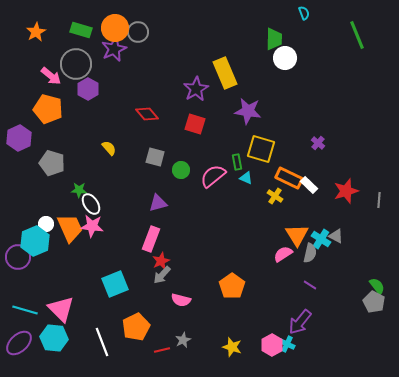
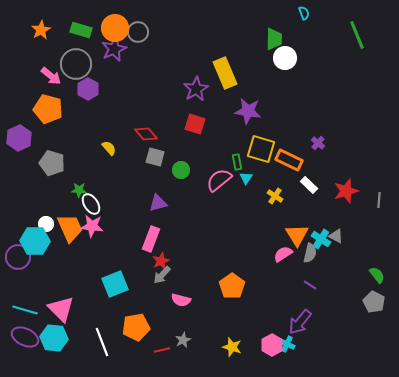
orange star at (36, 32): moved 5 px right, 2 px up
red diamond at (147, 114): moved 1 px left, 20 px down
pink semicircle at (213, 176): moved 6 px right, 4 px down
cyan triangle at (246, 178): rotated 40 degrees clockwise
orange rectangle at (289, 178): moved 18 px up
cyan hexagon at (35, 241): rotated 24 degrees clockwise
green semicircle at (377, 286): moved 11 px up
orange pentagon at (136, 327): rotated 16 degrees clockwise
purple ellipse at (19, 343): moved 6 px right, 6 px up; rotated 68 degrees clockwise
